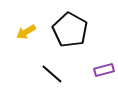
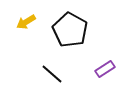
yellow arrow: moved 10 px up
purple rectangle: moved 1 px right, 1 px up; rotated 18 degrees counterclockwise
